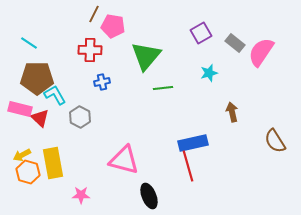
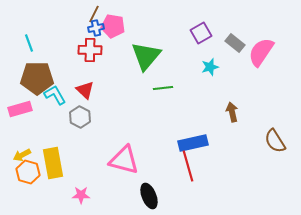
cyan line: rotated 36 degrees clockwise
cyan star: moved 1 px right, 6 px up
blue cross: moved 6 px left, 54 px up
pink rectangle: rotated 30 degrees counterclockwise
red triangle: moved 45 px right, 28 px up
